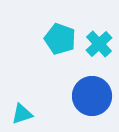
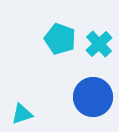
blue circle: moved 1 px right, 1 px down
